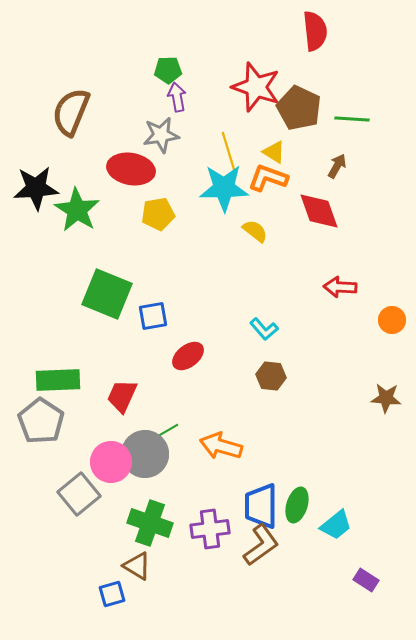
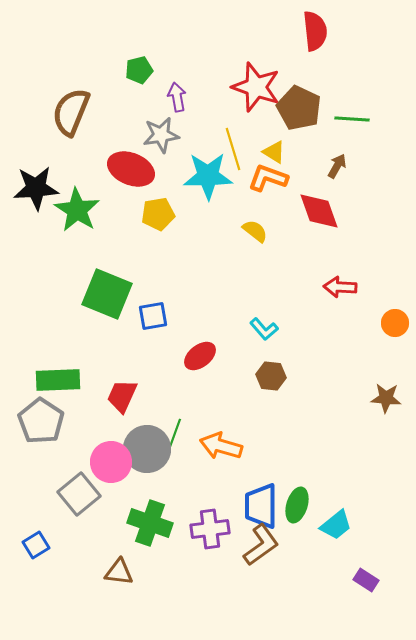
green pentagon at (168, 70): moved 29 px left; rotated 12 degrees counterclockwise
yellow line at (229, 153): moved 4 px right, 4 px up
red ellipse at (131, 169): rotated 12 degrees clockwise
cyan star at (224, 188): moved 16 px left, 12 px up
orange circle at (392, 320): moved 3 px right, 3 px down
red ellipse at (188, 356): moved 12 px right
green line at (165, 432): moved 10 px right, 1 px down; rotated 40 degrees counterclockwise
gray circle at (145, 454): moved 2 px right, 5 px up
brown triangle at (137, 566): moved 18 px left, 6 px down; rotated 24 degrees counterclockwise
blue square at (112, 594): moved 76 px left, 49 px up; rotated 16 degrees counterclockwise
